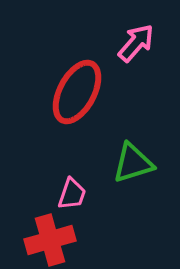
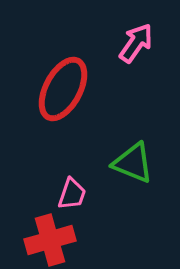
pink arrow: rotated 6 degrees counterclockwise
red ellipse: moved 14 px left, 3 px up
green triangle: rotated 39 degrees clockwise
